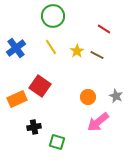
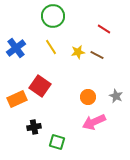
yellow star: moved 1 px right, 1 px down; rotated 24 degrees clockwise
pink arrow: moved 4 px left; rotated 15 degrees clockwise
